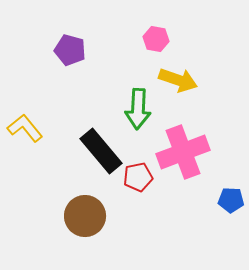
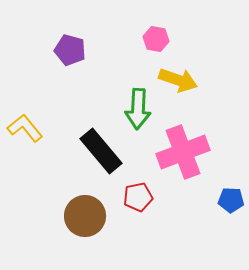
red pentagon: moved 20 px down
